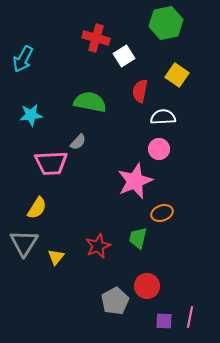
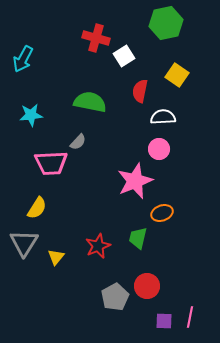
gray pentagon: moved 4 px up
